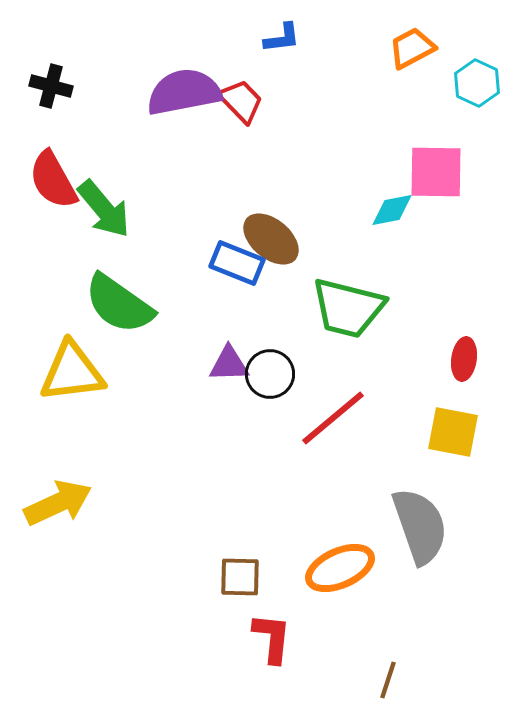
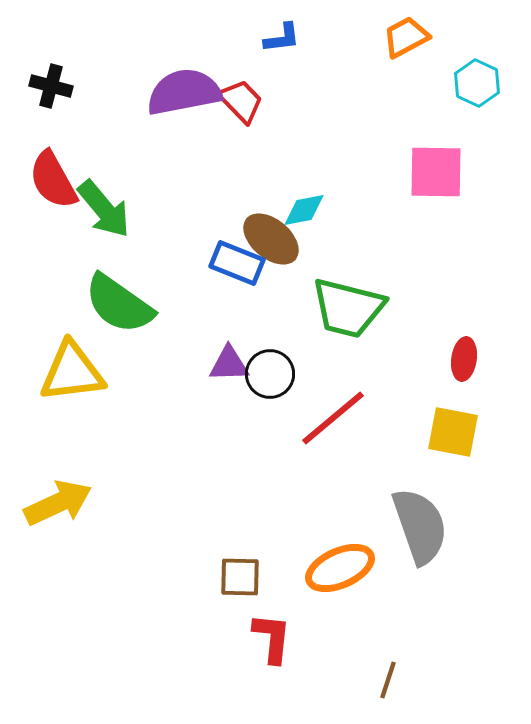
orange trapezoid: moved 6 px left, 11 px up
cyan diamond: moved 88 px left
